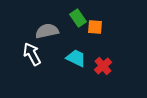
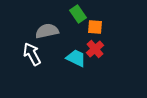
green rectangle: moved 4 px up
red cross: moved 8 px left, 17 px up
